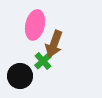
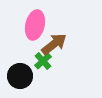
brown arrow: rotated 148 degrees counterclockwise
